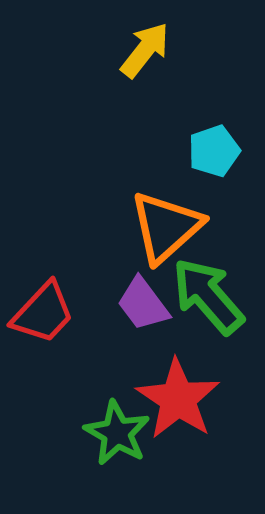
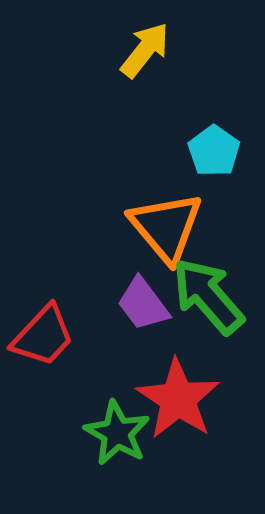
cyan pentagon: rotated 18 degrees counterclockwise
orange triangle: rotated 28 degrees counterclockwise
red trapezoid: moved 23 px down
